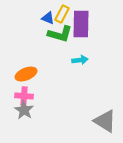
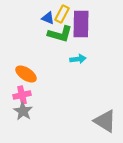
cyan arrow: moved 2 px left, 1 px up
orange ellipse: rotated 55 degrees clockwise
pink cross: moved 2 px left, 1 px up; rotated 18 degrees counterclockwise
gray star: moved 1 px left, 1 px down
